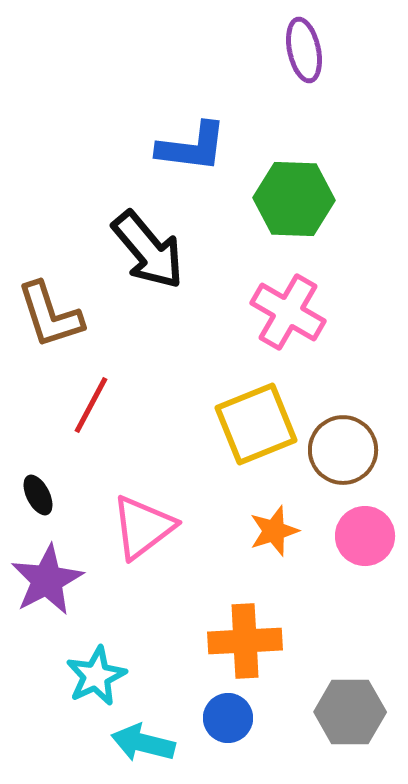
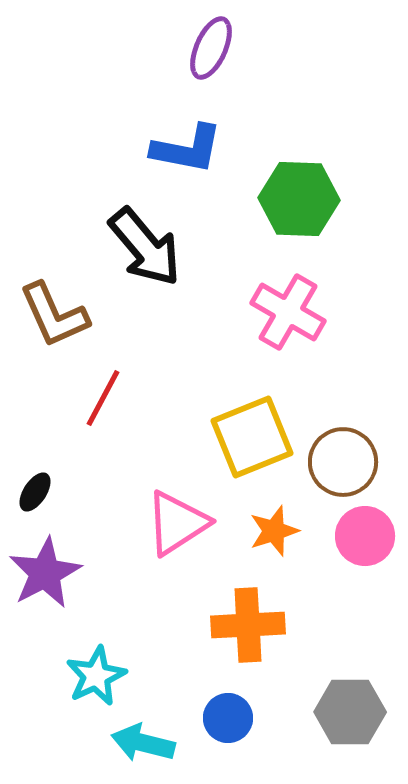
purple ellipse: moved 93 px left, 2 px up; rotated 36 degrees clockwise
blue L-shape: moved 5 px left, 2 px down; rotated 4 degrees clockwise
green hexagon: moved 5 px right
black arrow: moved 3 px left, 3 px up
brown L-shape: moved 4 px right; rotated 6 degrees counterclockwise
red line: moved 12 px right, 7 px up
yellow square: moved 4 px left, 13 px down
brown circle: moved 12 px down
black ellipse: moved 3 px left, 3 px up; rotated 60 degrees clockwise
pink triangle: moved 34 px right, 4 px up; rotated 4 degrees clockwise
purple star: moved 2 px left, 7 px up
orange cross: moved 3 px right, 16 px up
